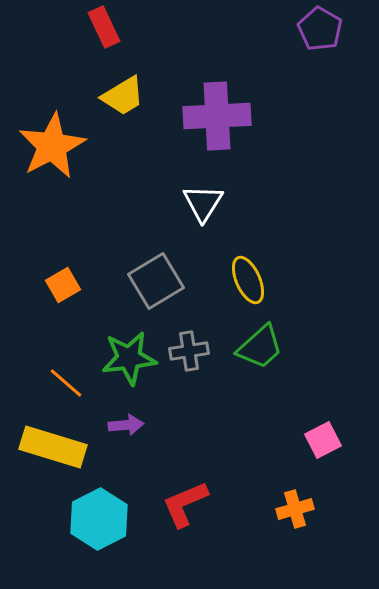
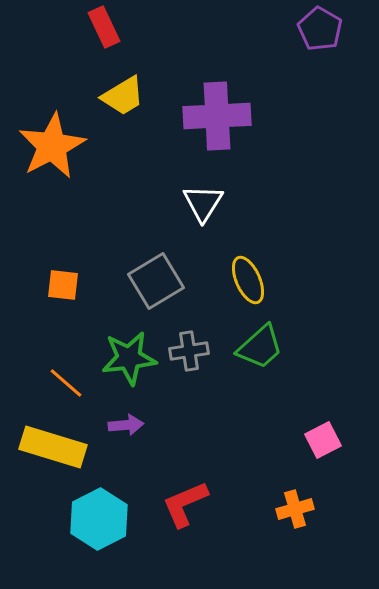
orange square: rotated 36 degrees clockwise
